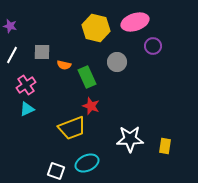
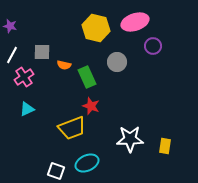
pink cross: moved 2 px left, 8 px up
